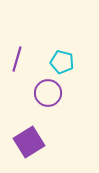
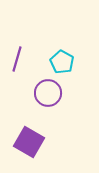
cyan pentagon: rotated 15 degrees clockwise
purple square: rotated 28 degrees counterclockwise
